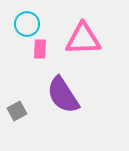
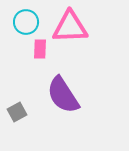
cyan circle: moved 1 px left, 2 px up
pink triangle: moved 13 px left, 12 px up
gray square: moved 1 px down
